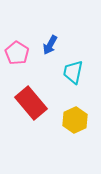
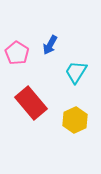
cyan trapezoid: moved 3 px right; rotated 20 degrees clockwise
